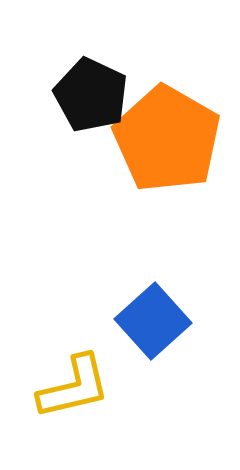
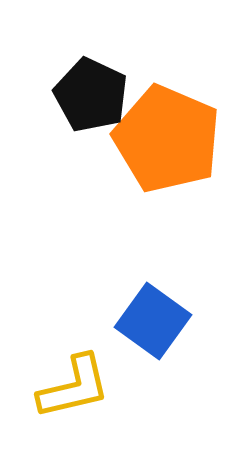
orange pentagon: rotated 7 degrees counterclockwise
blue square: rotated 12 degrees counterclockwise
